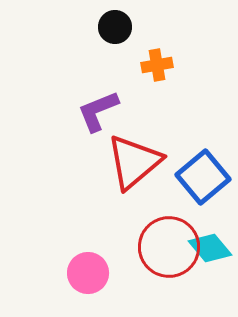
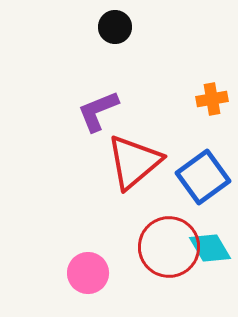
orange cross: moved 55 px right, 34 px down
blue square: rotated 4 degrees clockwise
cyan diamond: rotated 9 degrees clockwise
